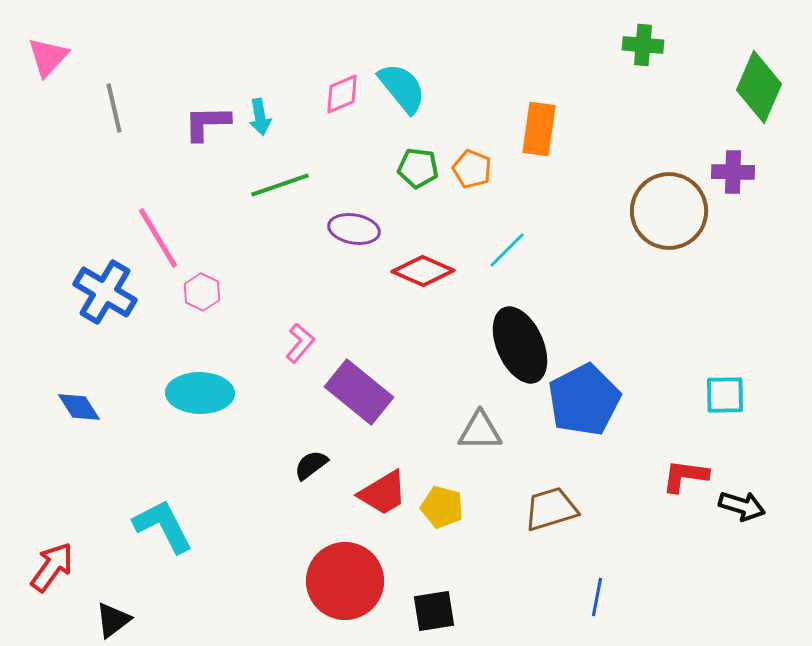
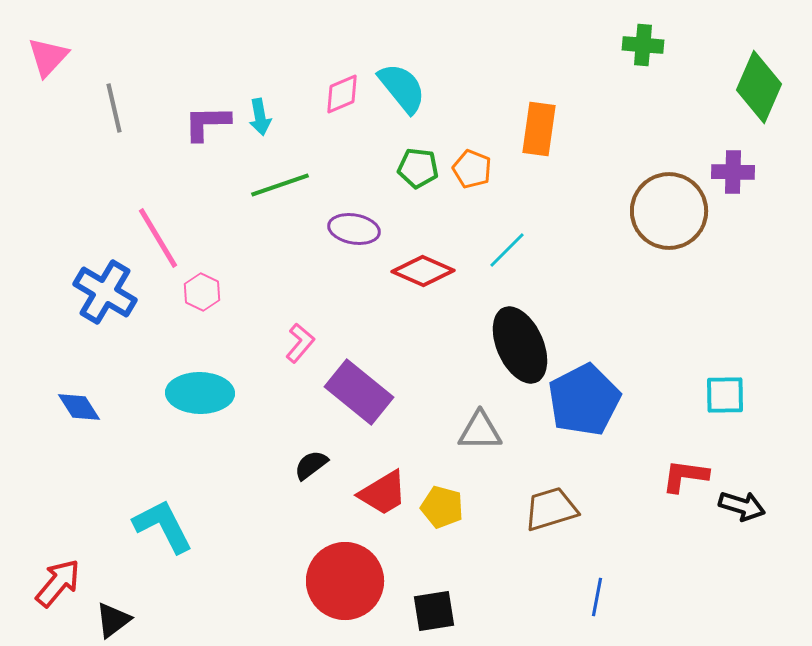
red arrow: moved 6 px right, 16 px down; rotated 4 degrees clockwise
